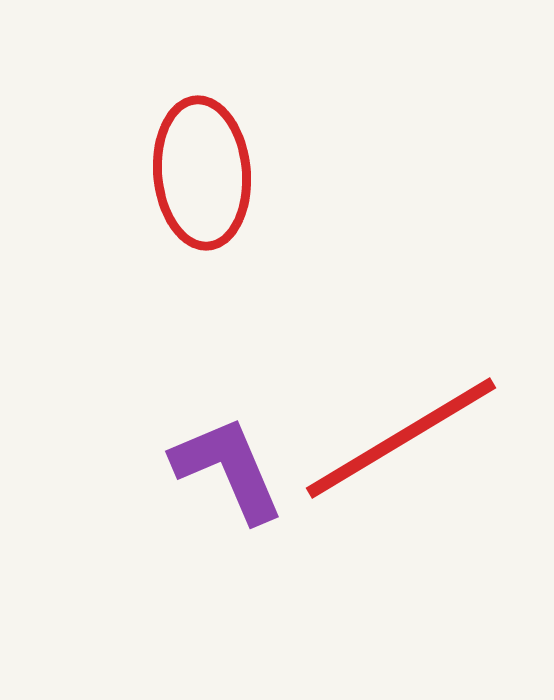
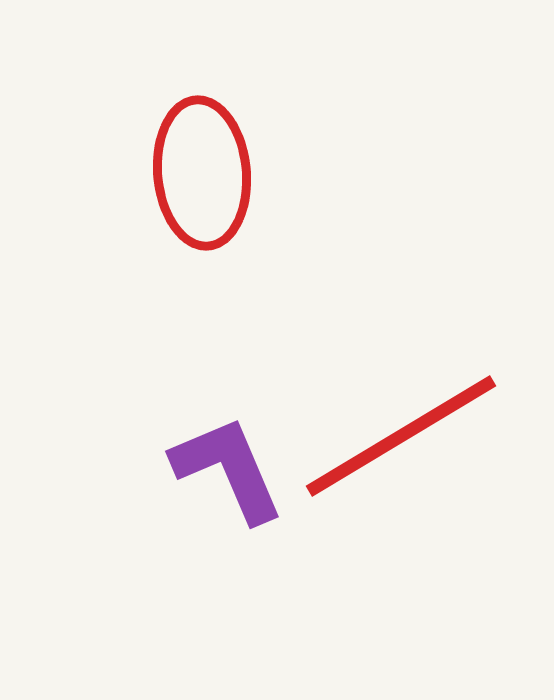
red line: moved 2 px up
